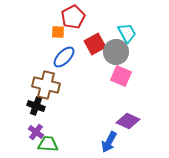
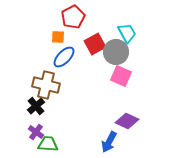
orange square: moved 5 px down
black cross: rotated 30 degrees clockwise
purple diamond: moved 1 px left
